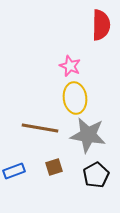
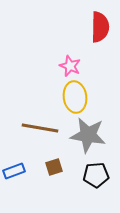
red semicircle: moved 1 px left, 2 px down
yellow ellipse: moved 1 px up
black pentagon: rotated 25 degrees clockwise
